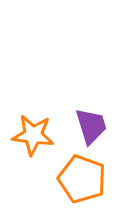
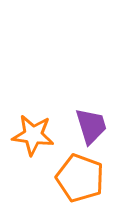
orange pentagon: moved 2 px left, 1 px up
